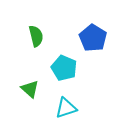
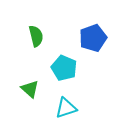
blue pentagon: rotated 20 degrees clockwise
